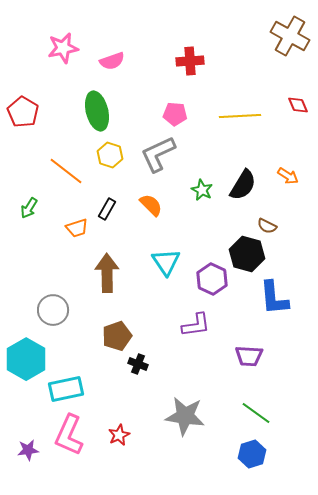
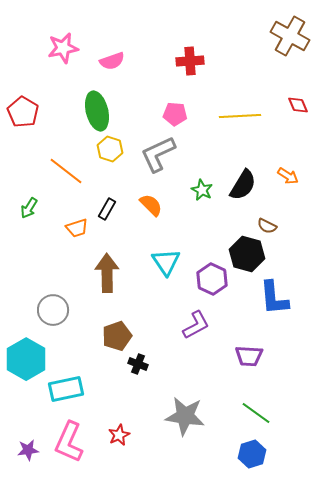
yellow hexagon: moved 6 px up
purple L-shape: rotated 20 degrees counterclockwise
pink L-shape: moved 7 px down
